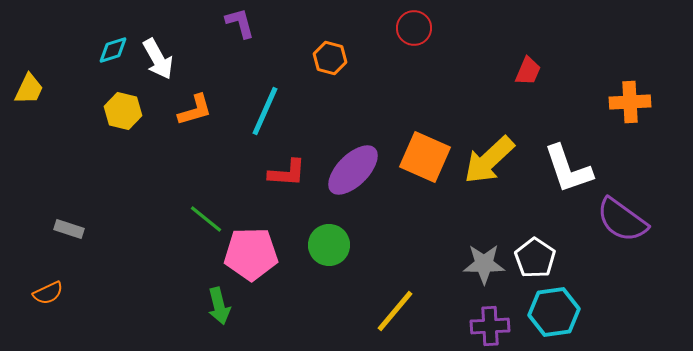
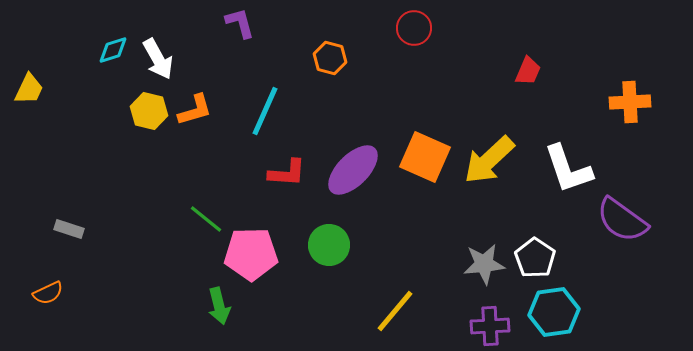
yellow hexagon: moved 26 px right
gray star: rotated 6 degrees counterclockwise
